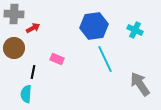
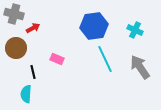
gray cross: rotated 12 degrees clockwise
brown circle: moved 2 px right
black line: rotated 24 degrees counterclockwise
gray arrow: moved 17 px up
